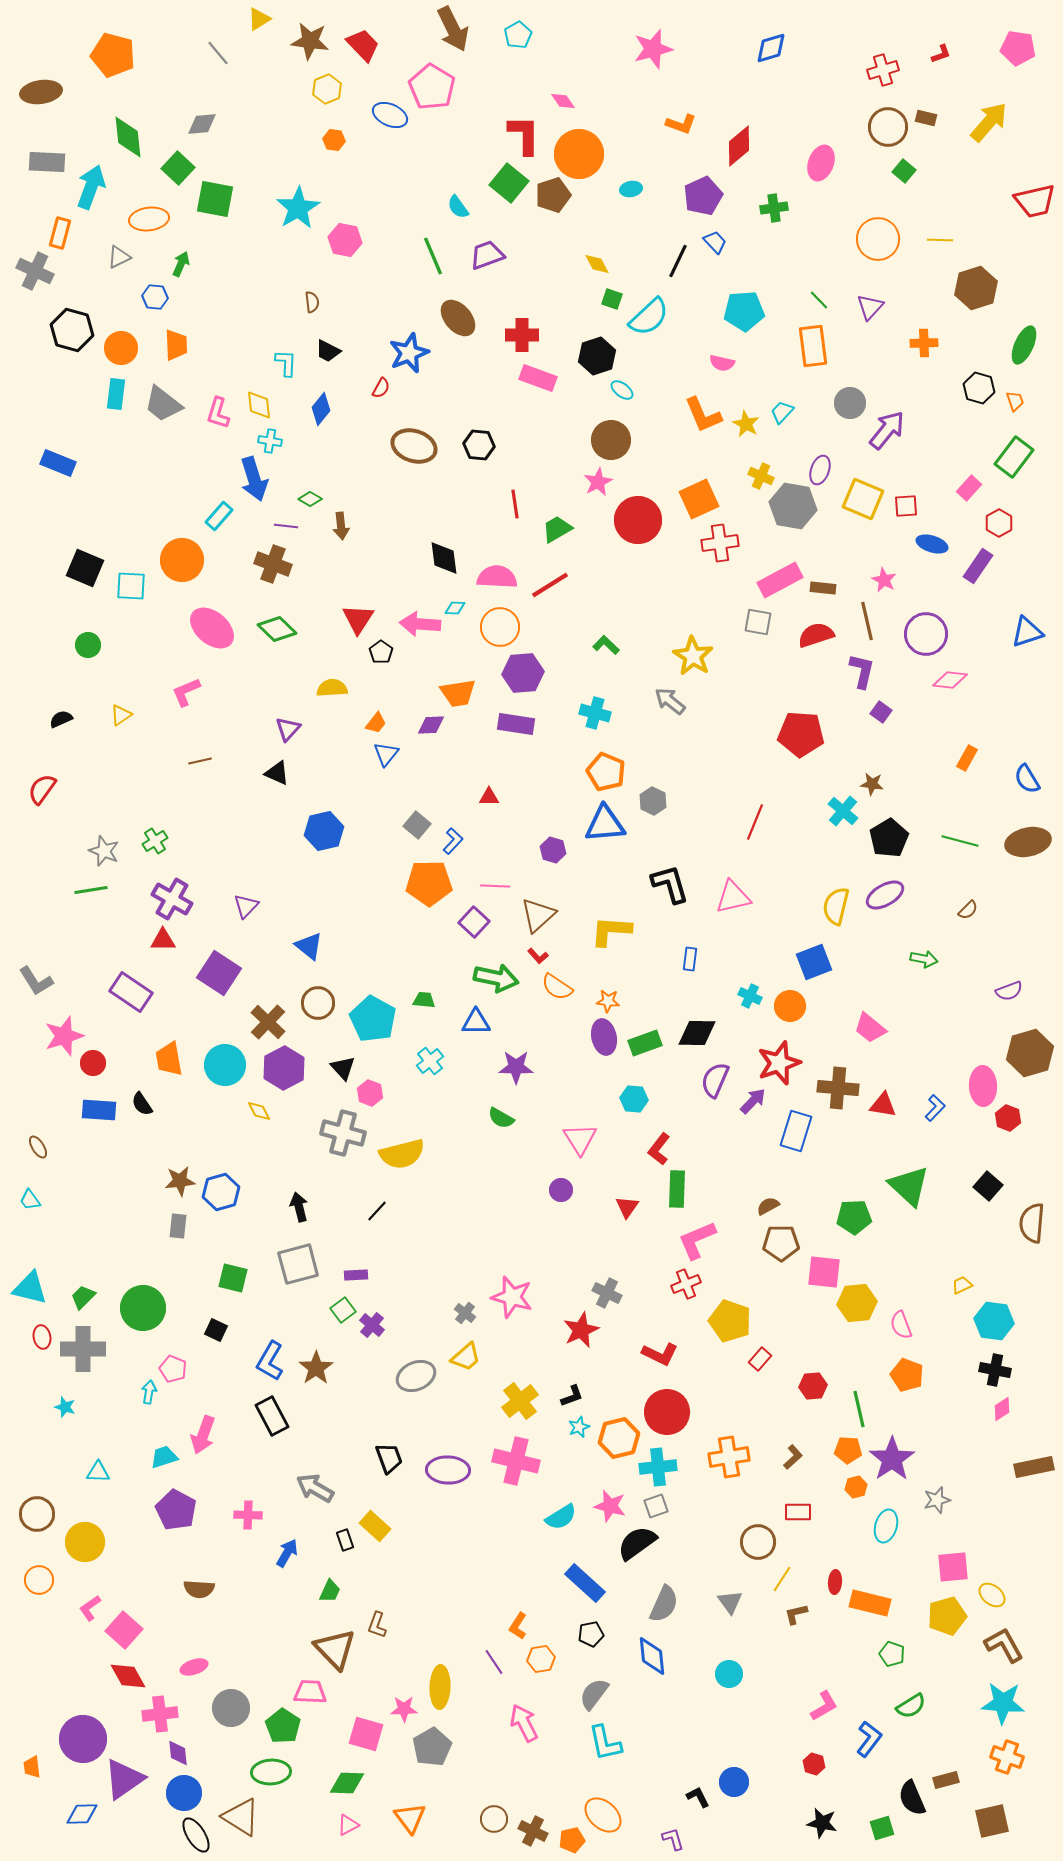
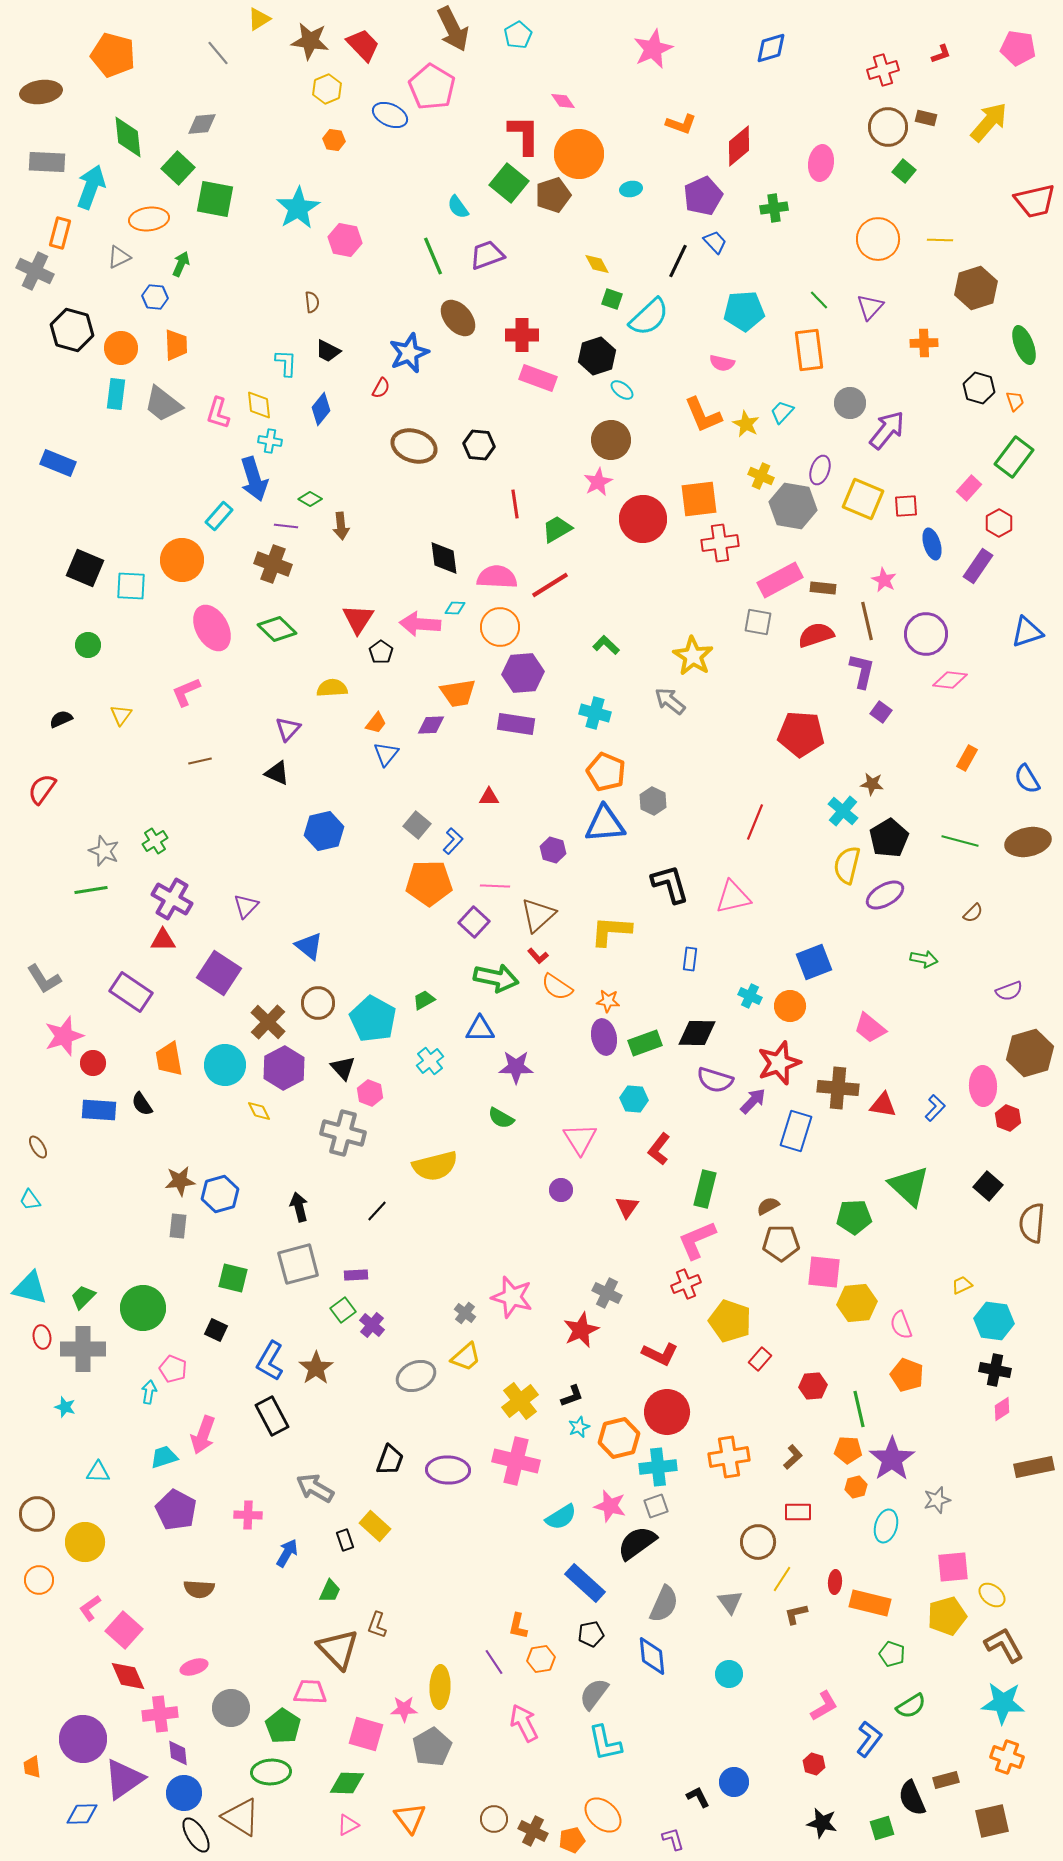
pink star at (653, 49): rotated 9 degrees counterclockwise
pink ellipse at (821, 163): rotated 12 degrees counterclockwise
green ellipse at (1024, 345): rotated 45 degrees counterclockwise
orange rectangle at (813, 346): moved 4 px left, 4 px down
orange square at (699, 499): rotated 18 degrees clockwise
red circle at (638, 520): moved 5 px right, 1 px up
blue ellipse at (932, 544): rotated 56 degrees clockwise
pink ellipse at (212, 628): rotated 21 degrees clockwise
yellow triangle at (121, 715): rotated 20 degrees counterclockwise
yellow semicircle at (836, 906): moved 11 px right, 41 px up
brown semicircle at (968, 910): moved 5 px right, 3 px down
gray L-shape at (36, 981): moved 8 px right, 2 px up
green trapezoid at (424, 1000): rotated 35 degrees counterclockwise
blue triangle at (476, 1022): moved 4 px right, 7 px down
purple semicircle at (715, 1080): rotated 96 degrees counterclockwise
yellow semicircle at (402, 1154): moved 33 px right, 12 px down
green rectangle at (677, 1189): moved 28 px right; rotated 12 degrees clockwise
blue hexagon at (221, 1192): moved 1 px left, 2 px down
black trapezoid at (389, 1458): moved 1 px right, 2 px down; rotated 40 degrees clockwise
orange L-shape at (518, 1626): rotated 20 degrees counterclockwise
brown triangle at (335, 1649): moved 3 px right
red diamond at (128, 1676): rotated 6 degrees clockwise
